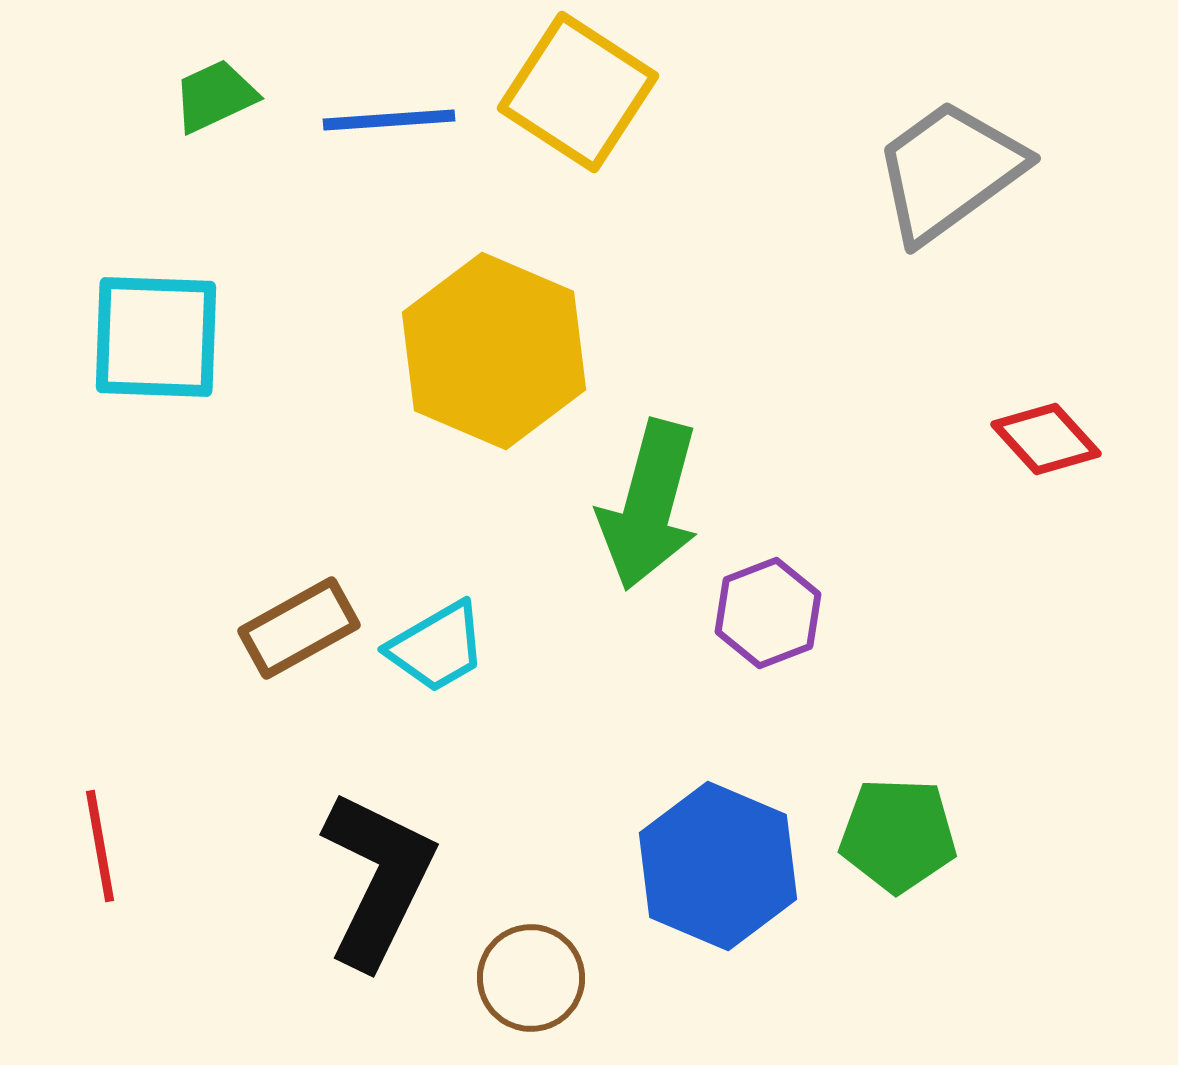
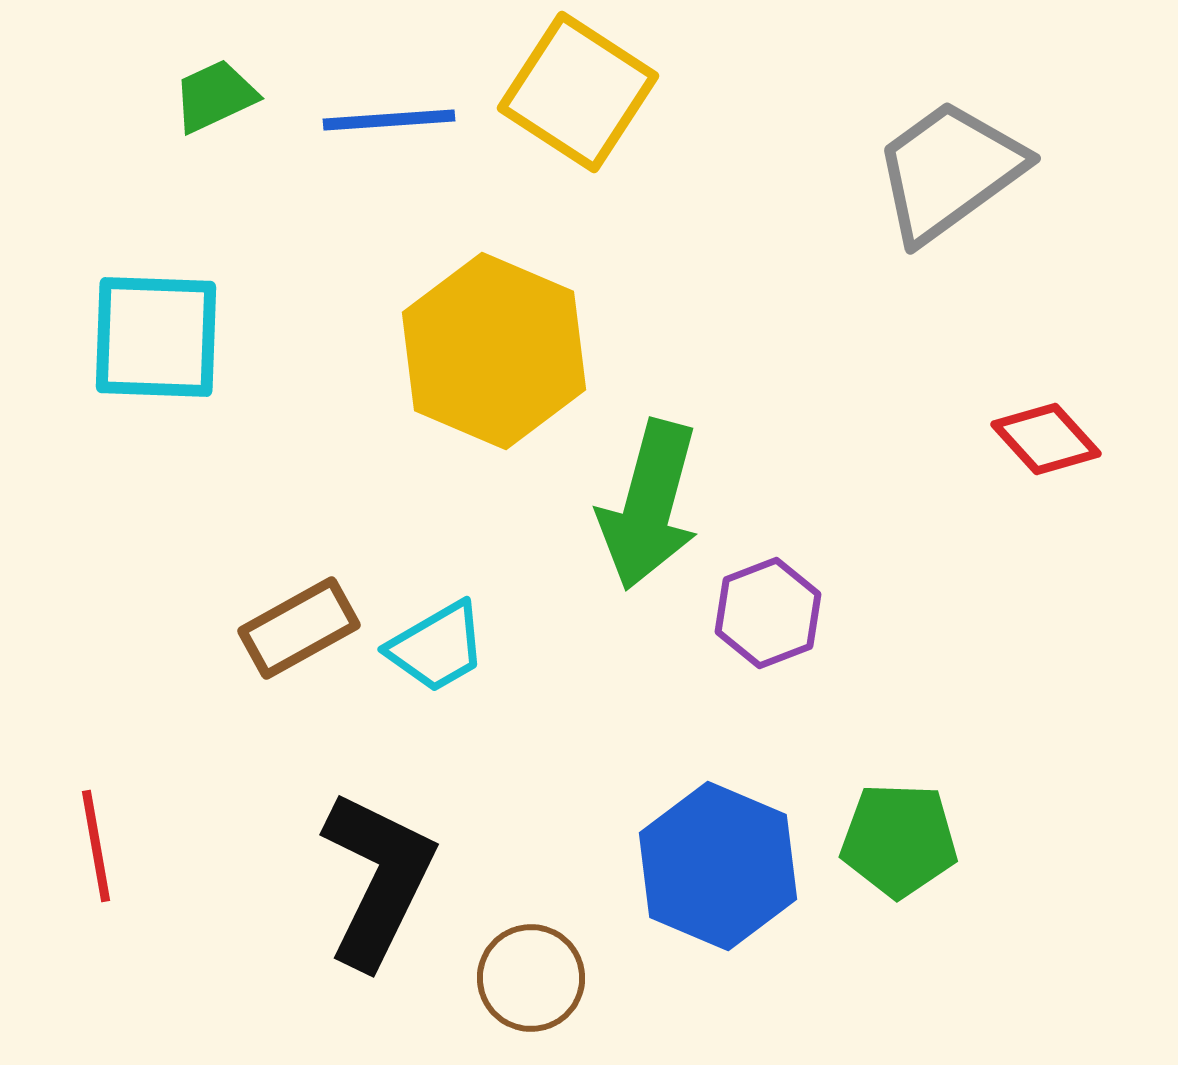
green pentagon: moved 1 px right, 5 px down
red line: moved 4 px left
